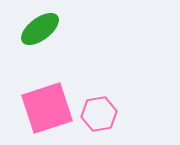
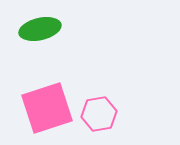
green ellipse: rotated 24 degrees clockwise
